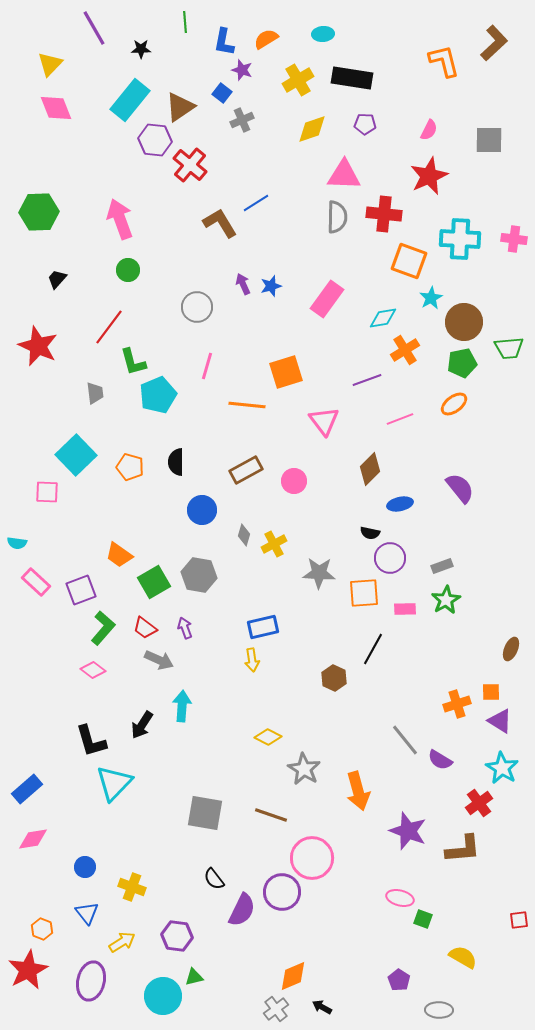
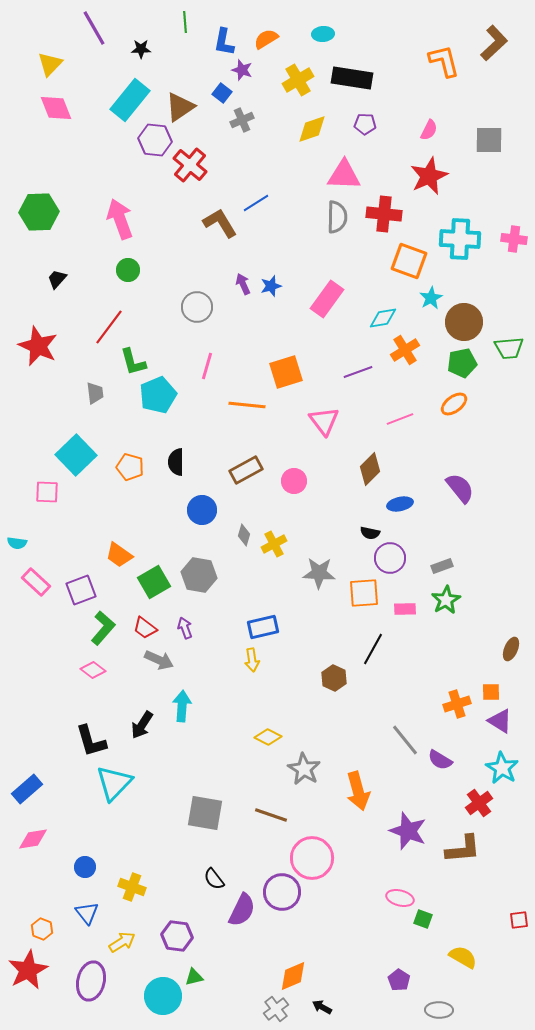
purple line at (367, 380): moved 9 px left, 8 px up
